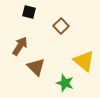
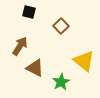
brown triangle: moved 1 px left, 1 px down; rotated 18 degrees counterclockwise
green star: moved 4 px left, 1 px up; rotated 24 degrees clockwise
